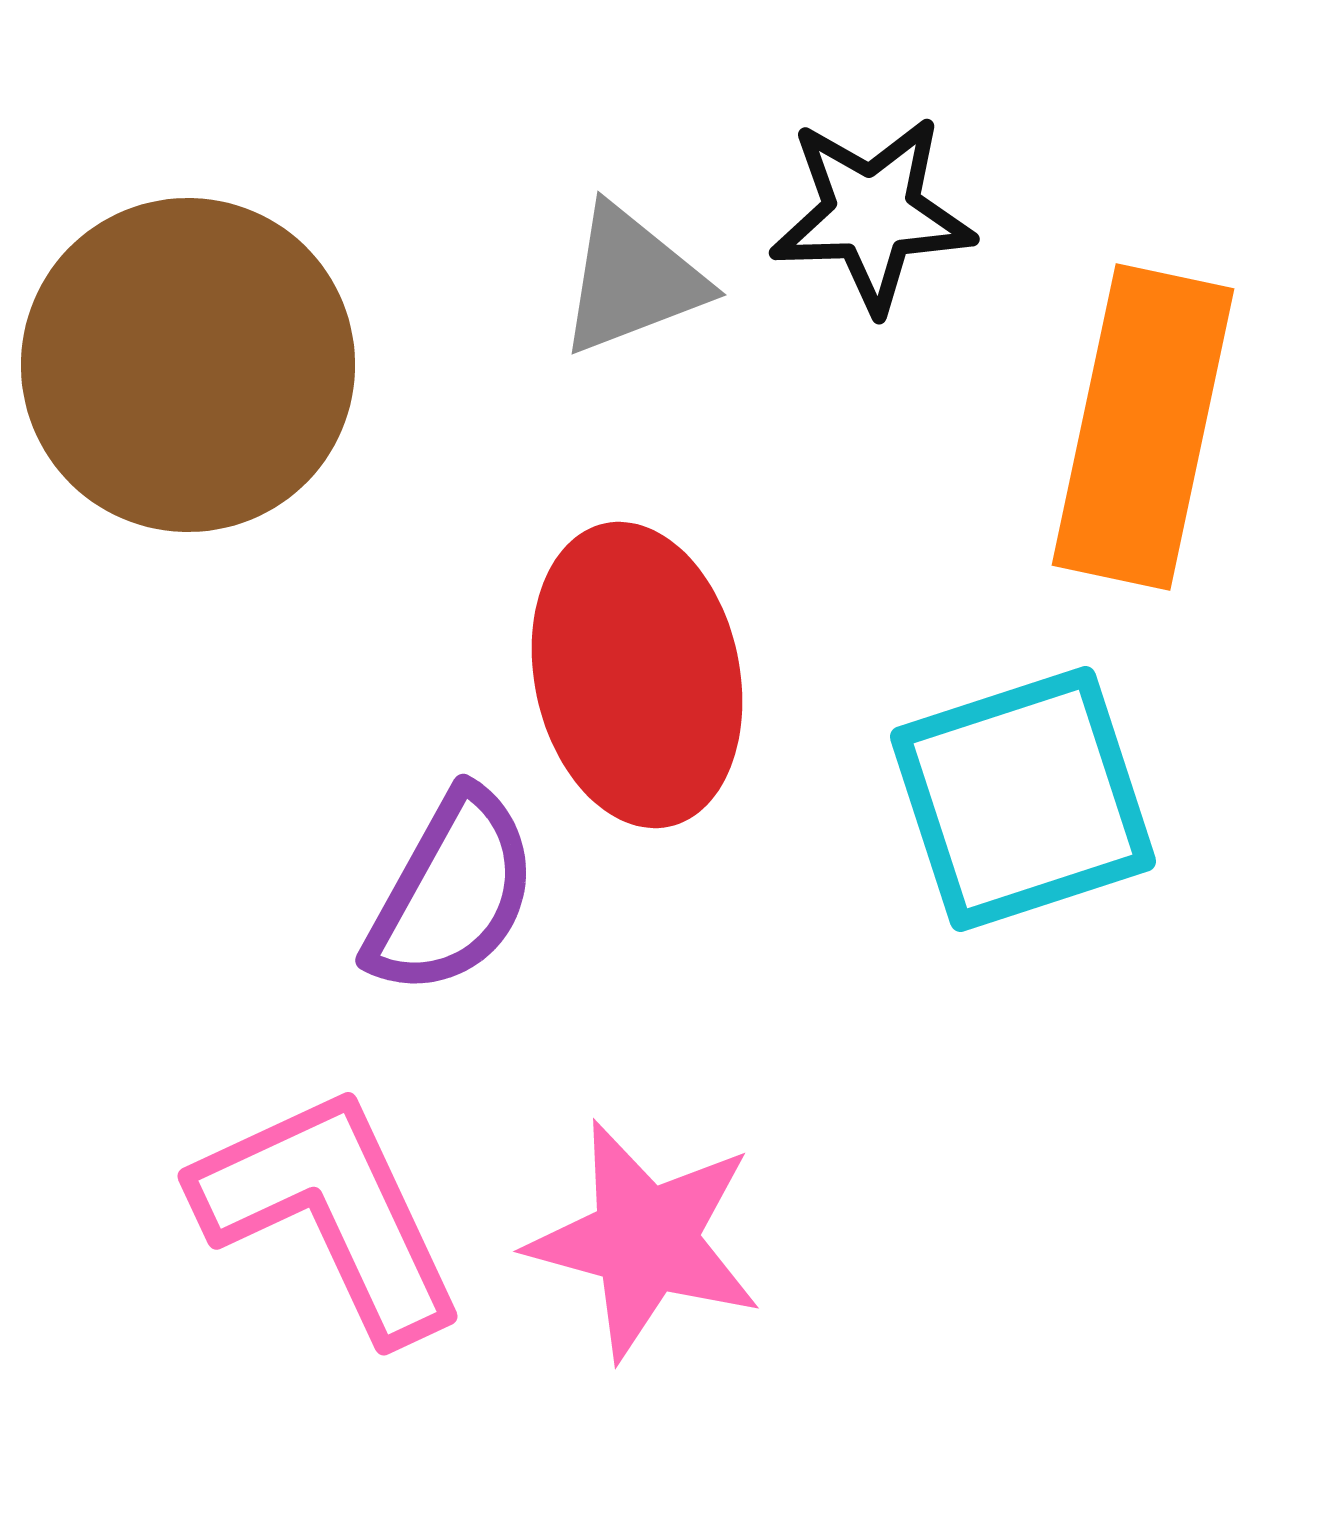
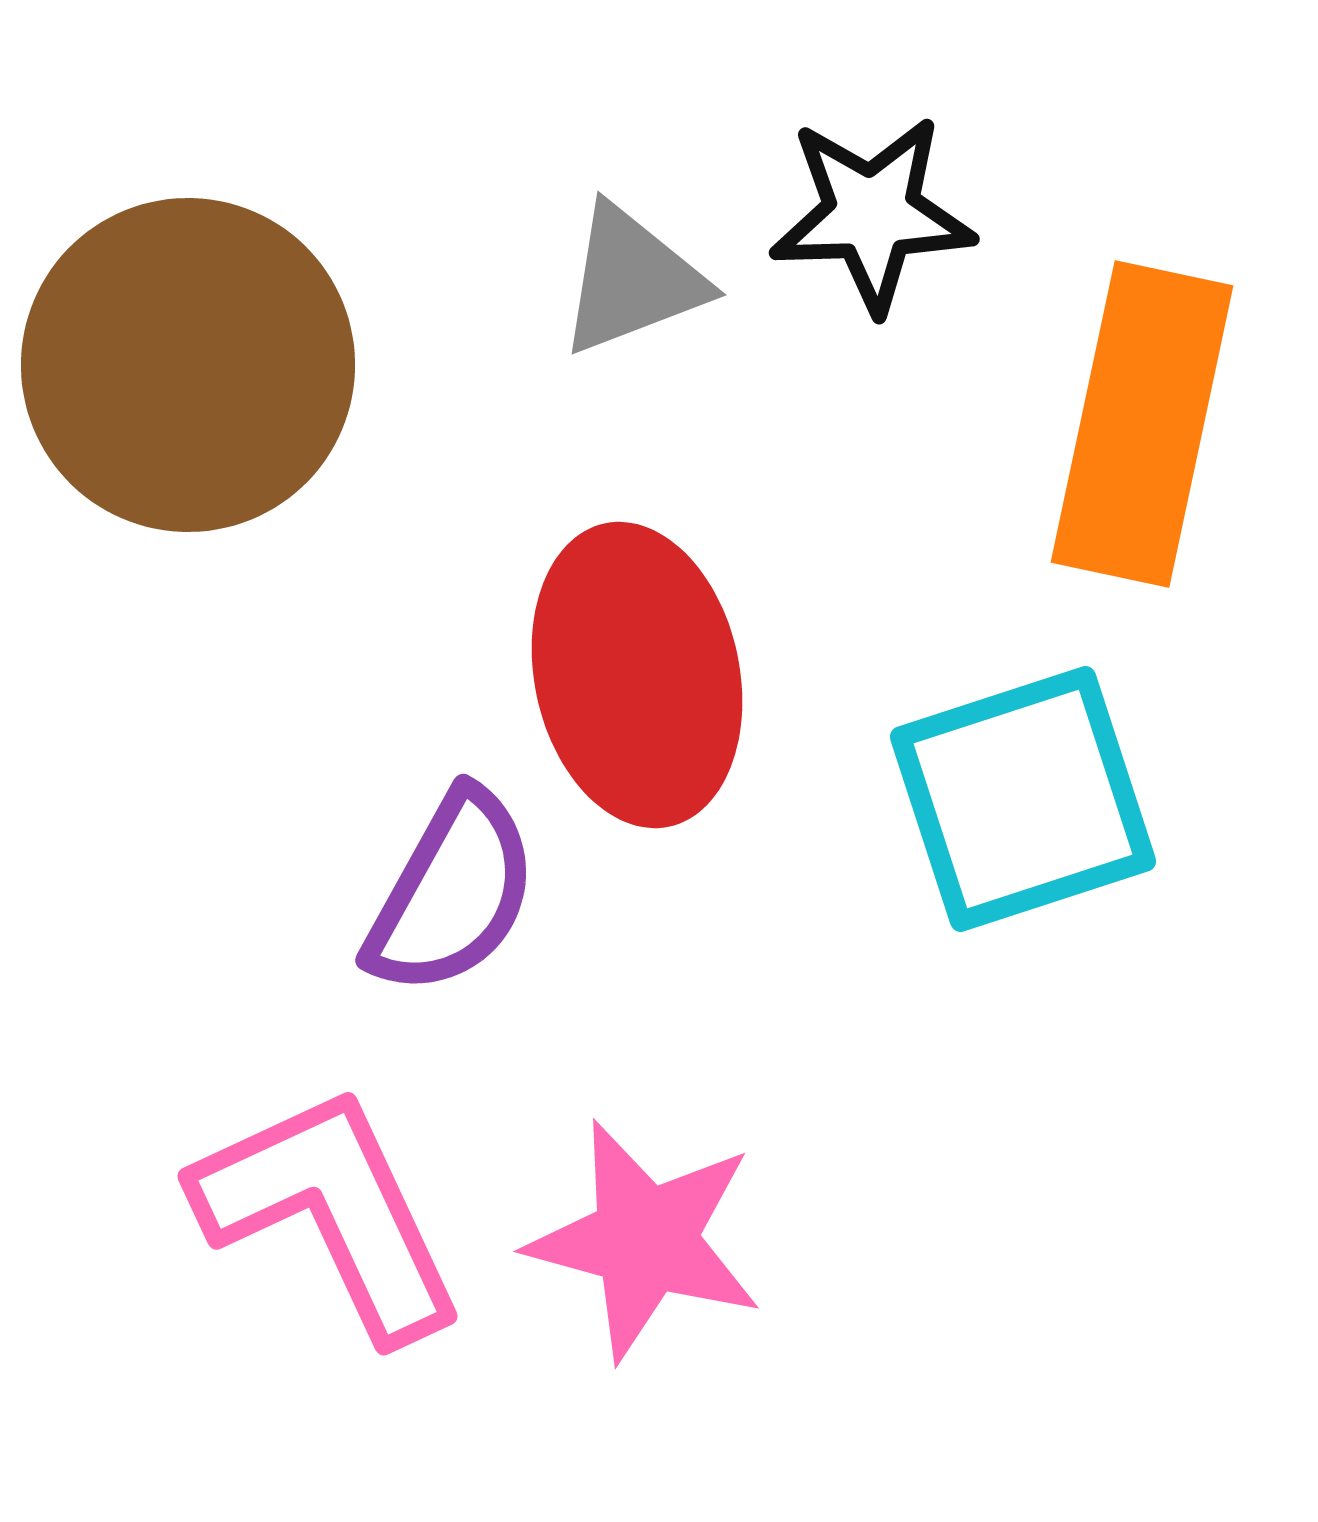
orange rectangle: moved 1 px left, 3 px up
